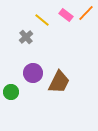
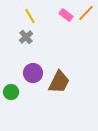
yellow line: moved 12 px left, 4 px up; rotated 21 degrees clockwise
